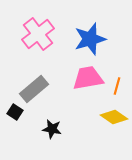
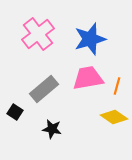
gray rectangle: moved 10 px right
